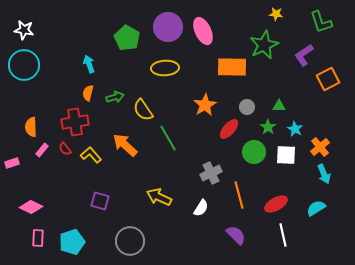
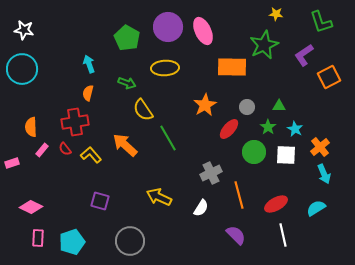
cyan circle at (24, 65): moved 2 px left, 4 px down
orange square at (328, 79): moved 1 px right, 2 px up
green arrow at (115, 97): moved 12 px right, 14 px up; rotated 36 degrees clockwise
